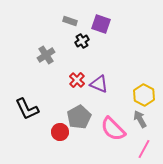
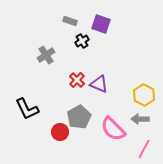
gray arrow: rotated 60 degrees counterclockwise
